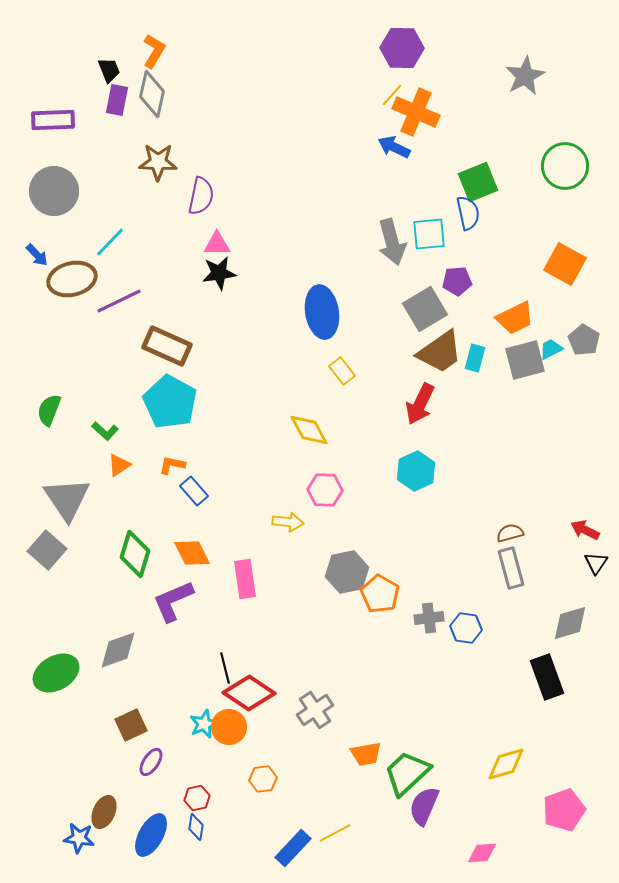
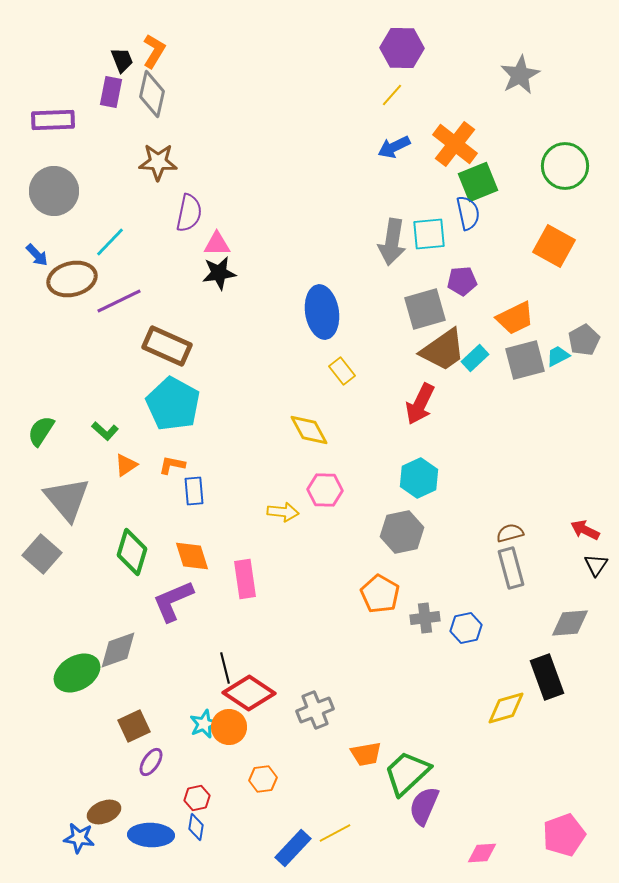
black trapezoid at (109, 70): moved 13 px right, 10 px up
gray star at (525, 76): moved 5 px left, 1 px up
purple rectangle at (117, 100): moved 6 px left, 8 px up
orange cross at (416, 112): moved 39 px right, 32 px down; rotated 15 degrees clockwise
blue arrow at (394, 147): rotated 52 degrees counterclockwise
purple semicircle at (201, 196): moved 12 px left, 17 px down
gray arrow at (392, 242): rotated 24 degrees clockwise
orange square at (565, 264): moved 11 px left, 18 px up
purple pentagon at (457, 281): moved 5 px right
gray square at (425, 309): rotated 15 degrees clockwise
gray pentagon at (584, 340): rotated 12 degrees clockwise
cyan trapezoid at (551, 349): moved 7 px right, 7 px down
brown trapezoid at (440, 352): moved 3 px right, 2 px up
cyan rectangle at (475, 358): rotated 32 degrees clockwise
cyan pentagon at (170, 402): moved 3 px right, 2 px down
green semicircle at (49, 410): moved 8 px left, 21 px down; rotated 12 degrees clockwise
orange triangle at (119, 465): moved 7 px right
cyan hexagon at (416, 471): moved 3 px right, 7 px down
blue rectangle at (194, 491): rotated 36 degrees clockwise
gray triangle at (67, 499): rotated 6 degrees counterclockwise
yellow arrow at (288, 522): moved 5 px left, 10 px up
gray square at (47, 550): moved 5 px left, 4 px down
orange diamond at (192, 553): moved 3 px down; rotated 9 degrees clockwise
green diamond at (135, 554): moved 3 px left, 2 px up
black triangle at (596, 563): moved 2 px down
gray hexagon at (347, 572): moved 55 px right, 40 px up
gray cross at (429, 618): moved 4 px left
gray diamond at (570, 623): rotated 12 degrees clockwise
blue hexagon at (466, 628): rotated 20 degrees counterclockwise
green ellipse at (56, 673): moved 21 px right
gray cross at (315, 710): rotated 12 degrees clockwise
brown square at (131, 725): moved 3 px right, 1 px down
yellow diamond at (506, 764): moved 56 px up
pink pentagon at (564, 810): moved 25 px down
brown ellipse at (104, 812): rotated 44 degrees clockwise
blue ellipse at (151, 835): rotated 63 degrees clockwise
